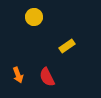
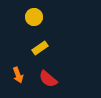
yellow rectangle: moved 27 px left, 2 px down
red semicircle: moved 1 px right, 2 px down; rotated 24 degrees counterclockwise
